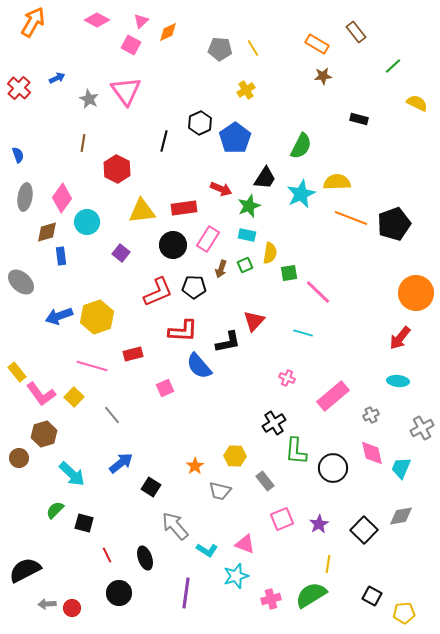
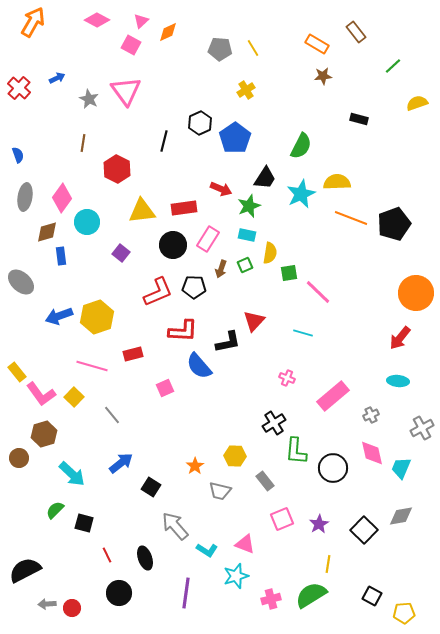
yellow semicircle at (417, 103): rotated 45 degrees counterclockwise
